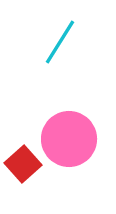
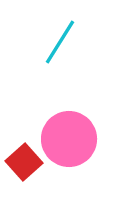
red square: moved 1 px right, 2 px up
